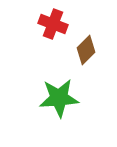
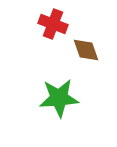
brown diamond: rotated 64 degrees counterclockwise
